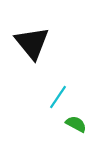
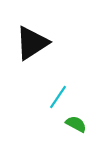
black triangle: rotated 36 degrees clockwise
